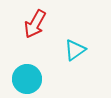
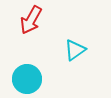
red arrow: moved 4 px left, 4 px up
